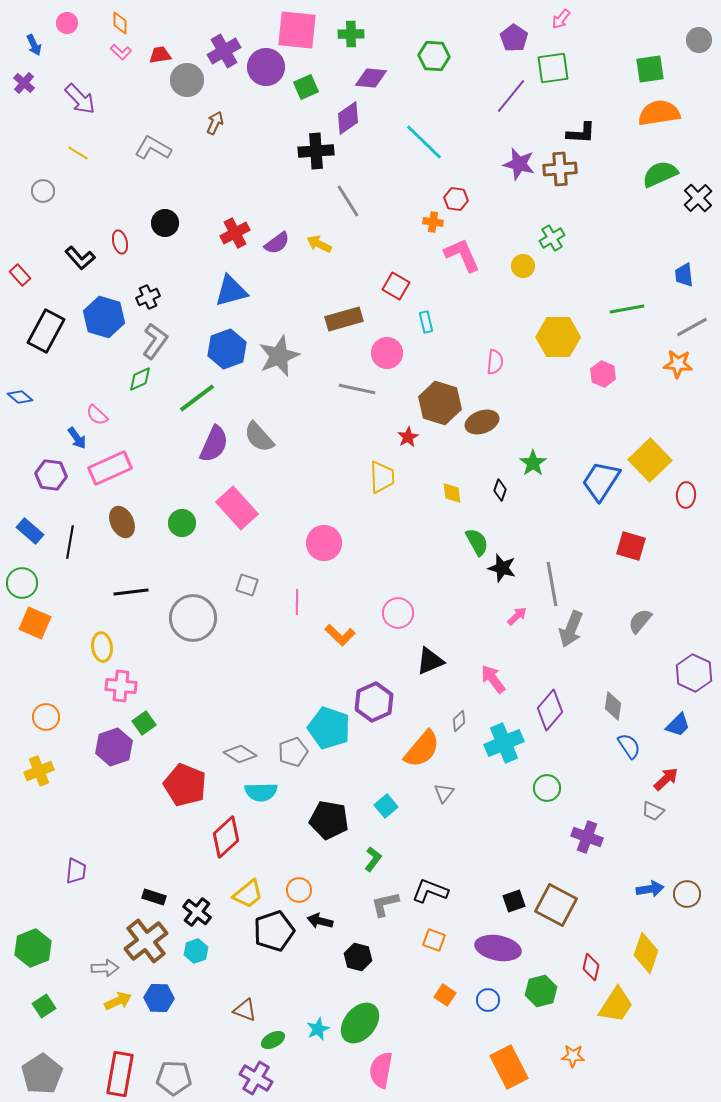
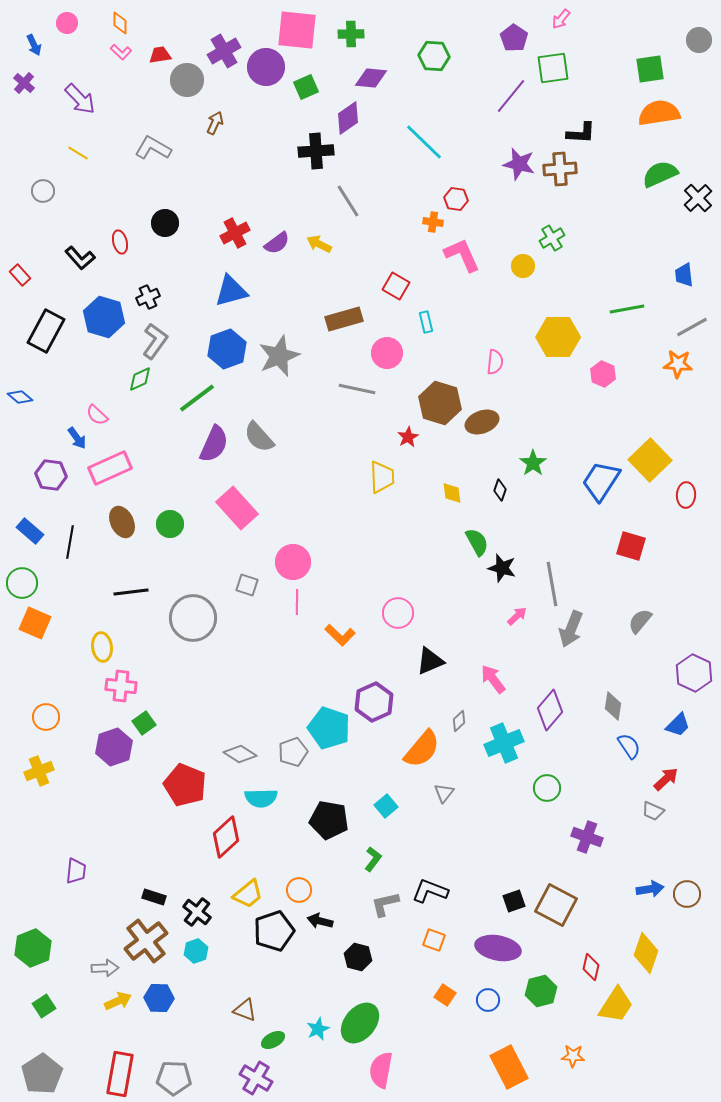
green circle at (182, 523): moved 12 px left, 1 px down
pink circle at (324, 543): moved 31 px left, 19 px down
cyan semicircle at (261, 792): moved 6 px down
